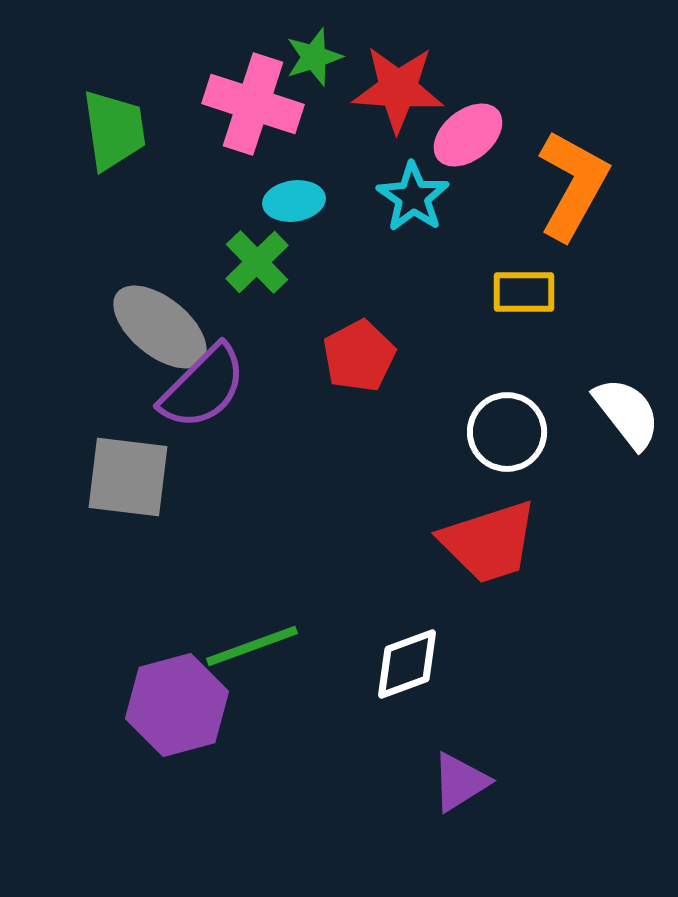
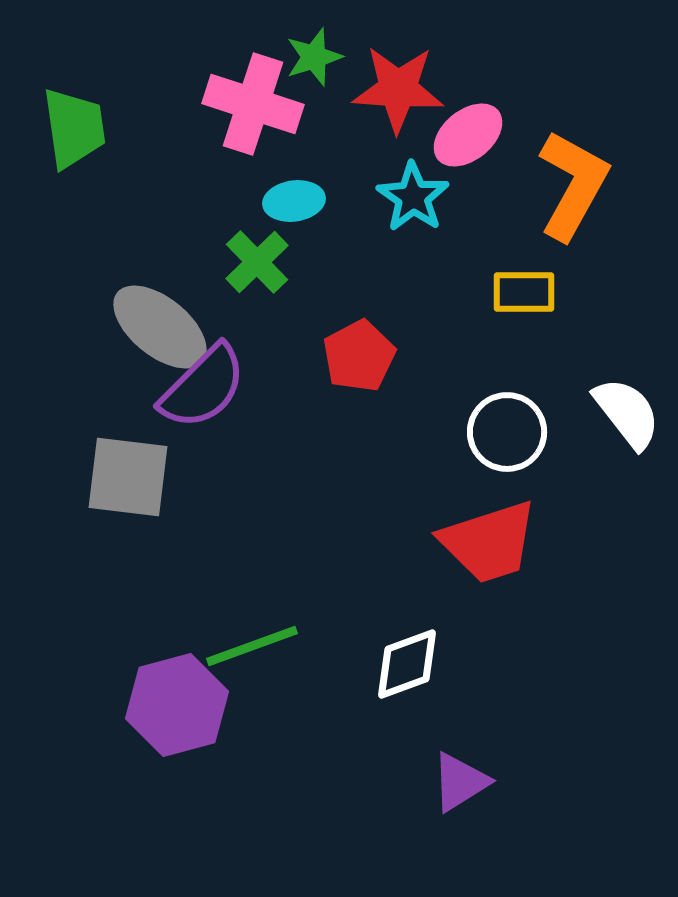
green trapezoid: moved 40 px left, 2 px up
